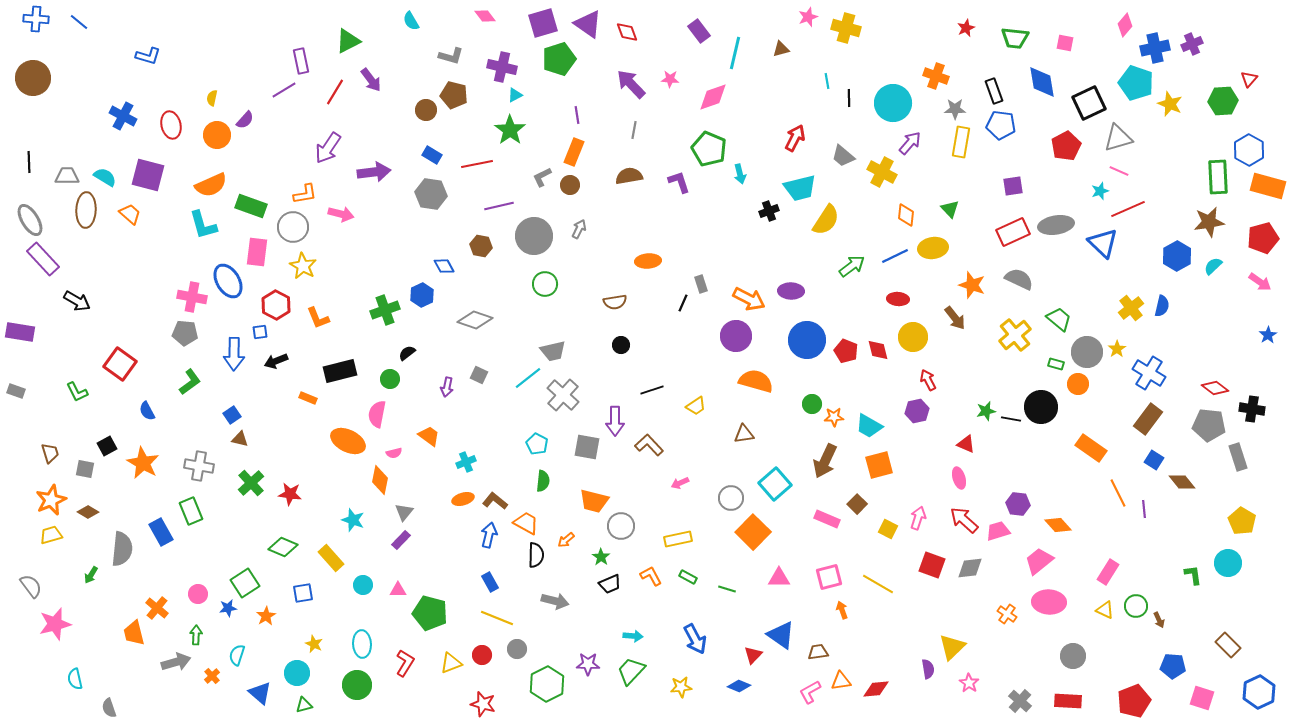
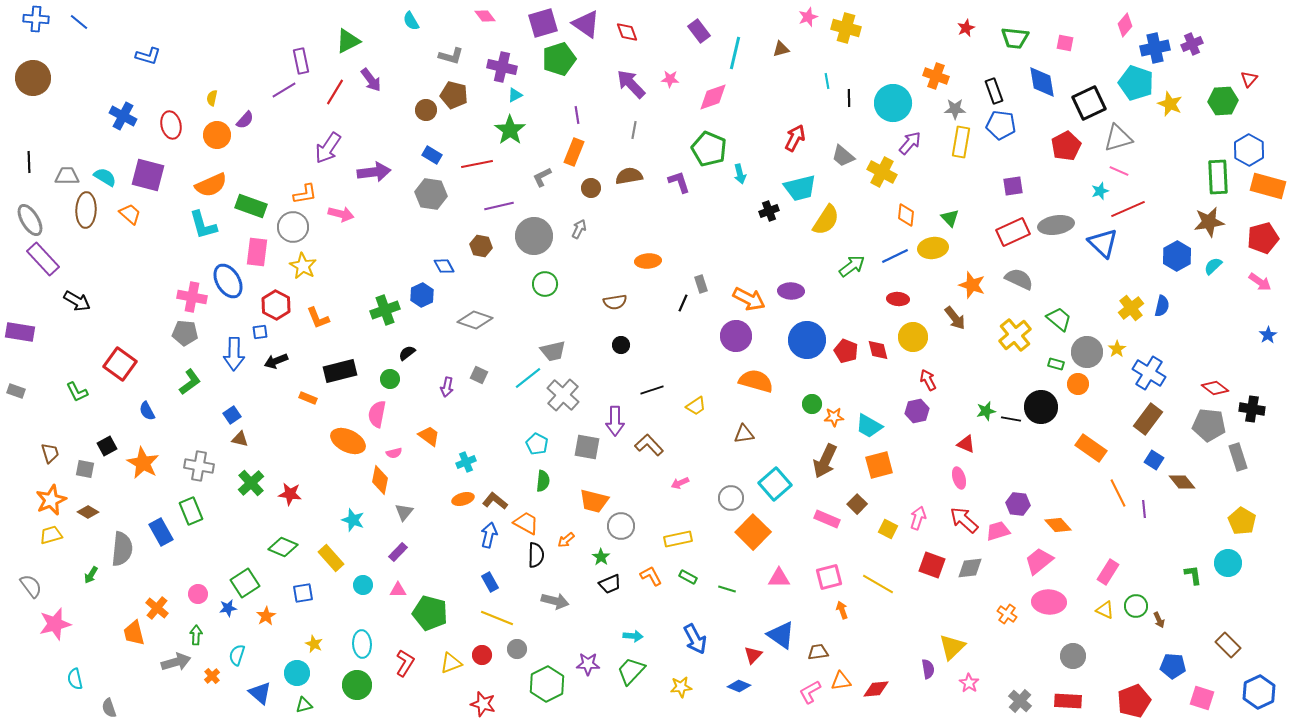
purple triangle at (588, 24): moved 2 px left
brown circle at (570, 185): moved 21 px right, 3 px down
green triangle at (950, 209): moved 9 px down
purple rectangle at (401, 540): moved 3 px left, 12 px down
